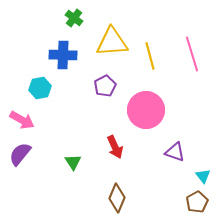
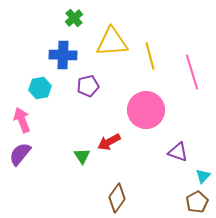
green cross: rotated 12 degrees clockwise
pink line: moved 18 px down
purple pentagon: moved 17 px left; rotated 15 degrees clockwise
pink arrow: rotated 140 degrees counterclockwise
red arrow: moved 6 px left, 5 px up; rotated 85 degrees clockwise
purple triangle: moved 3 px right
green triangle: moved 9 px right, 6 px up
cyan triangle: rotated 21 degrees clockwise
brown diamond: rotated 12 degrees clockwise
